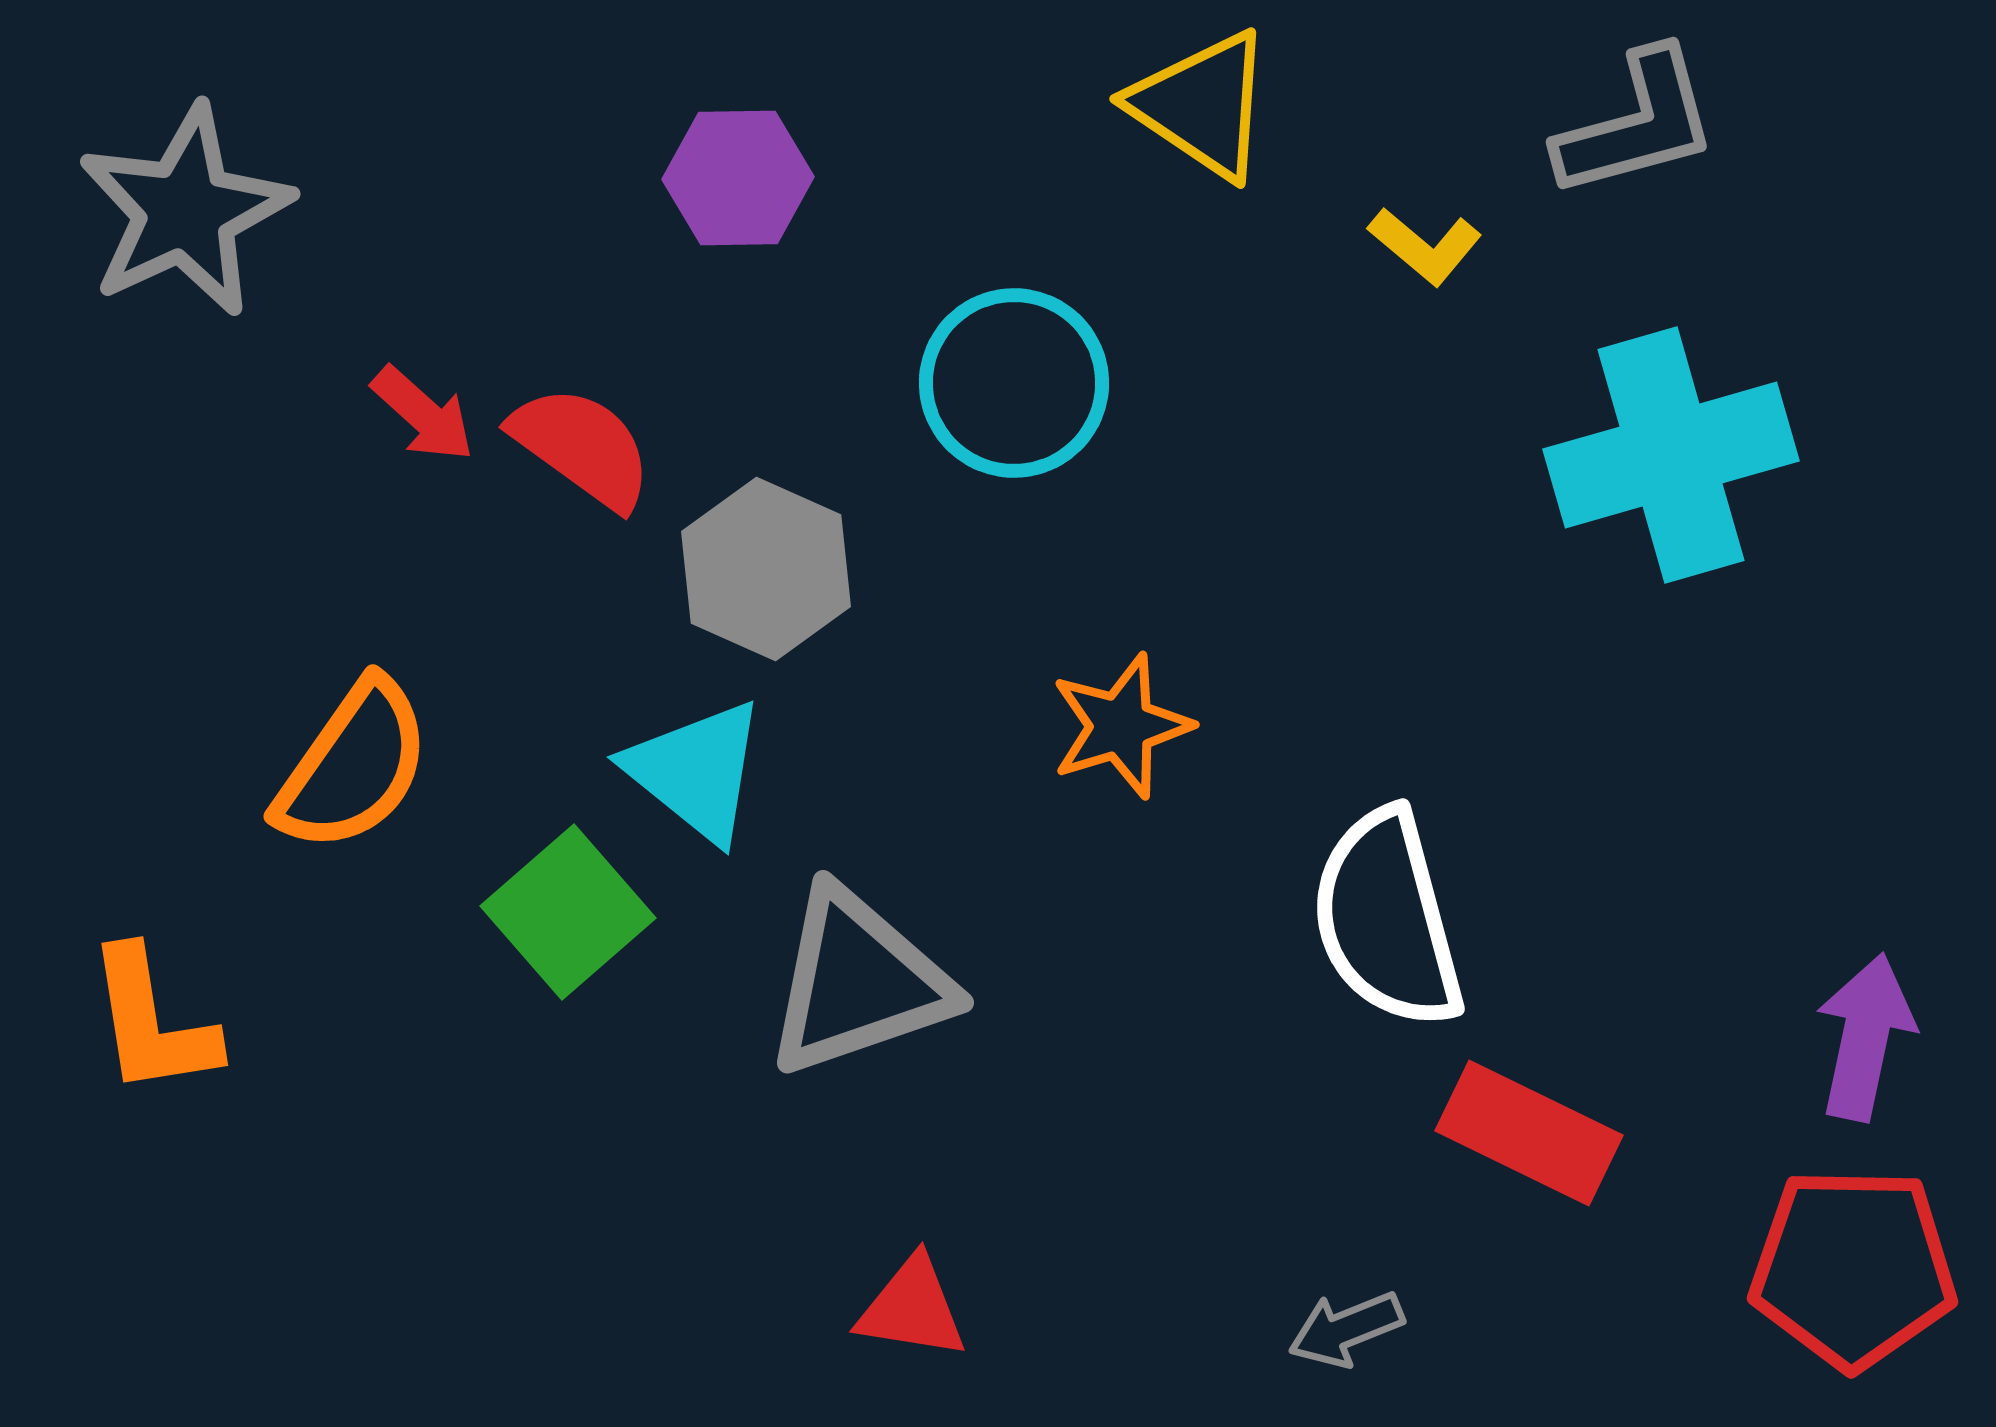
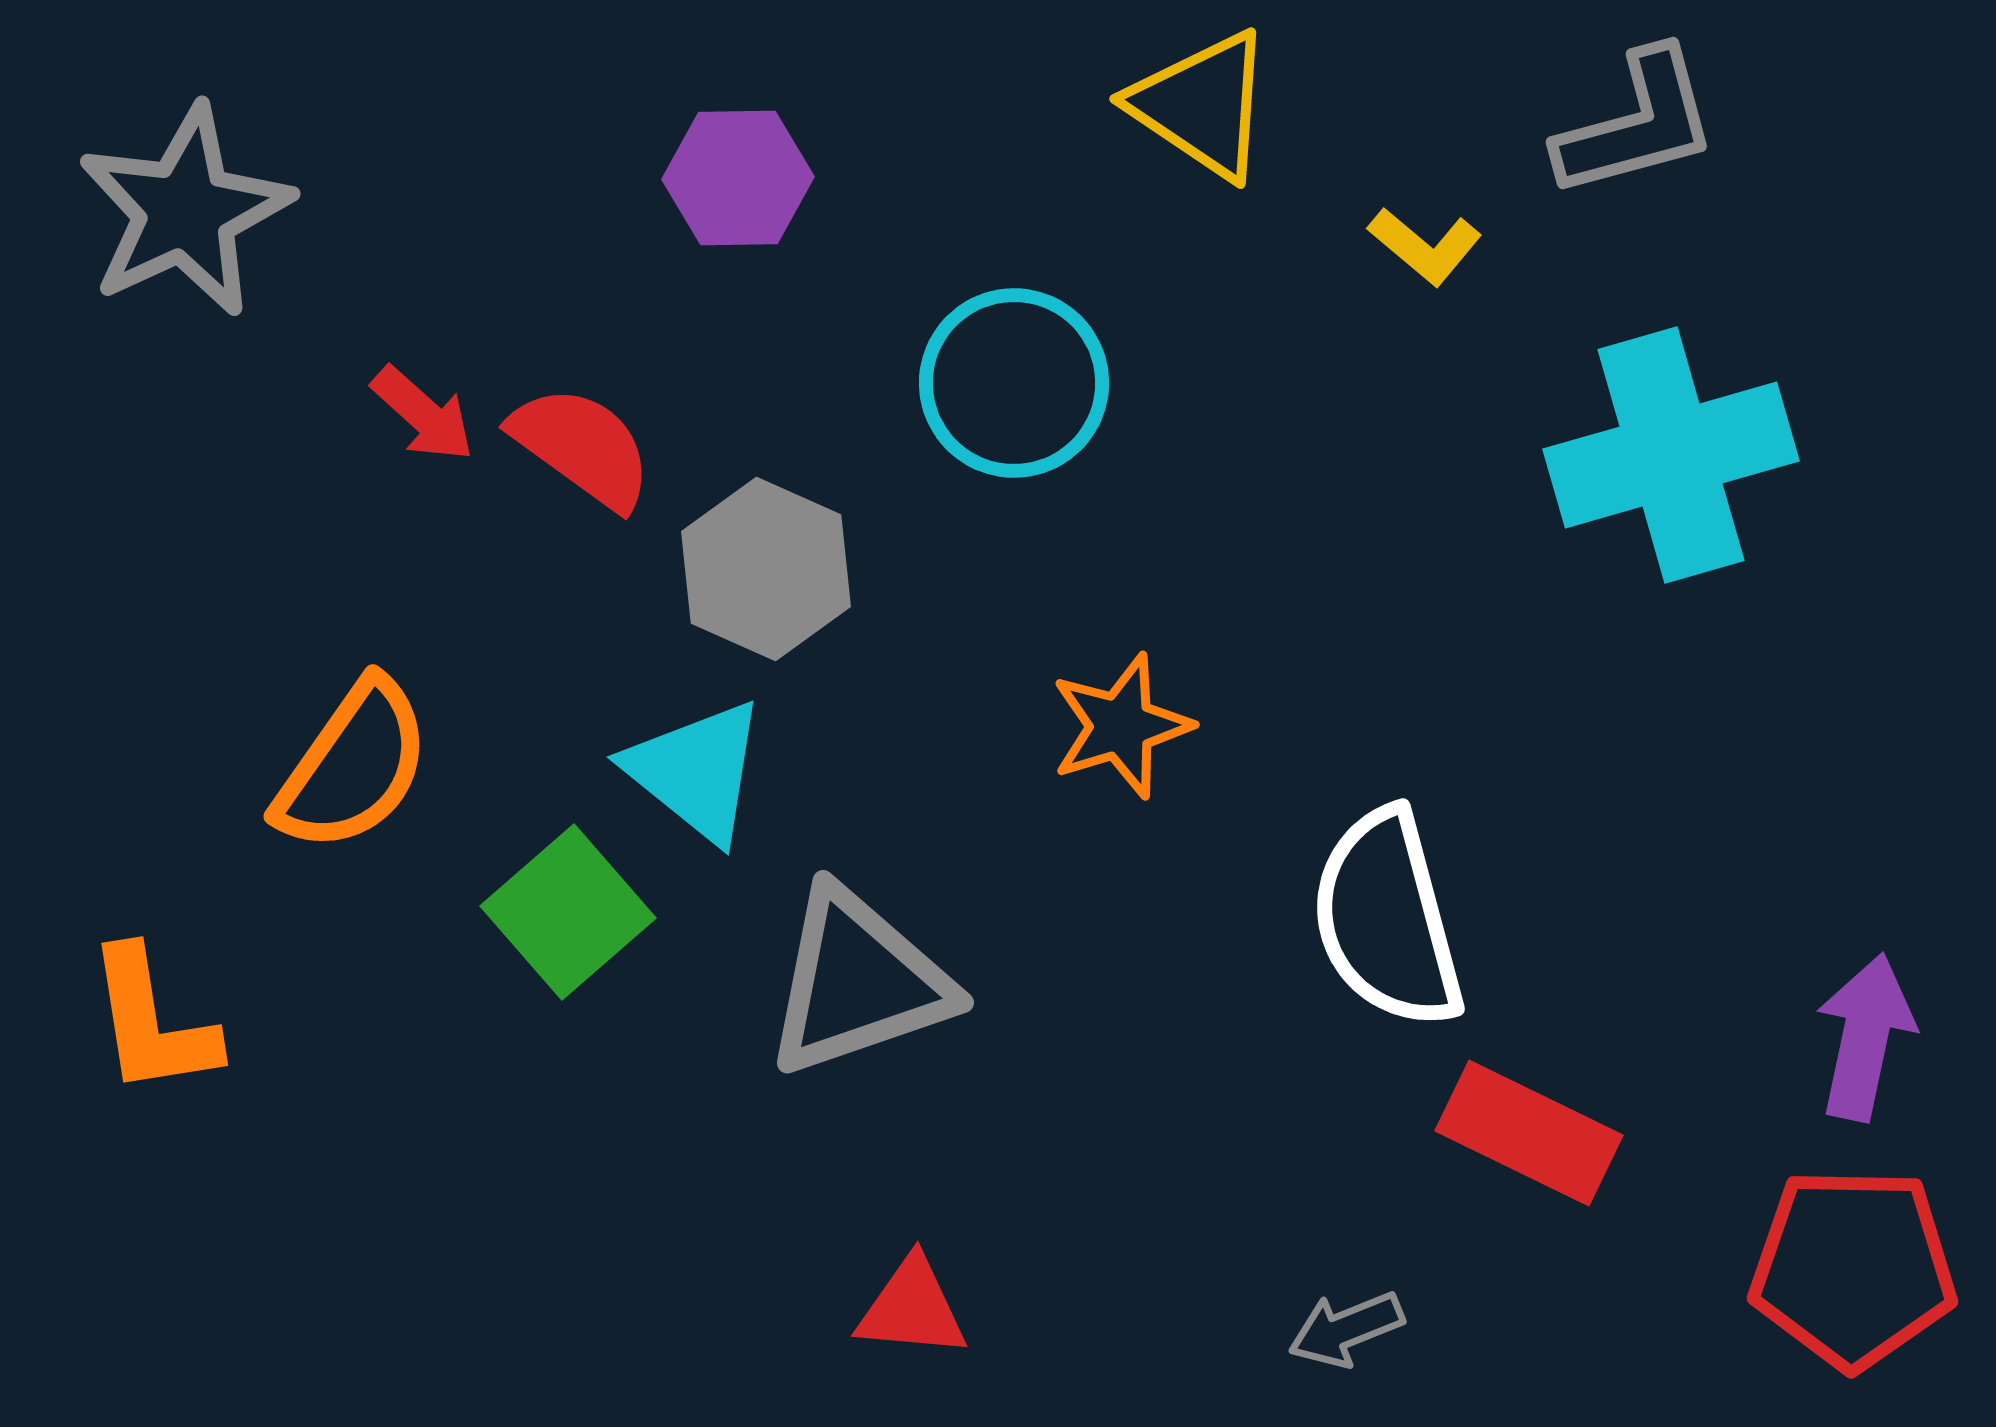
red triangle: rotated 4 degrees counterclockwise
